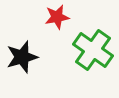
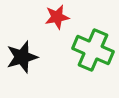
green cross: rotated 12 degrees counterclockwise
